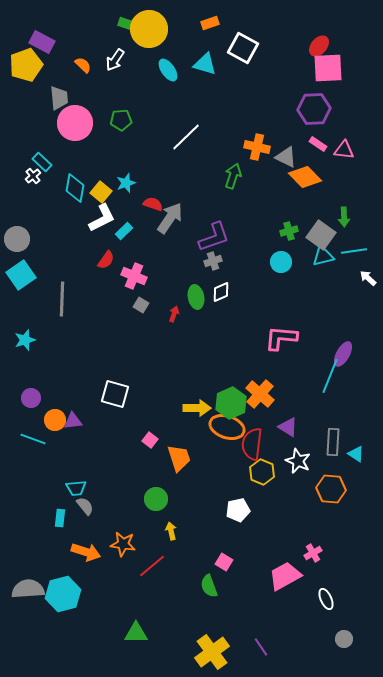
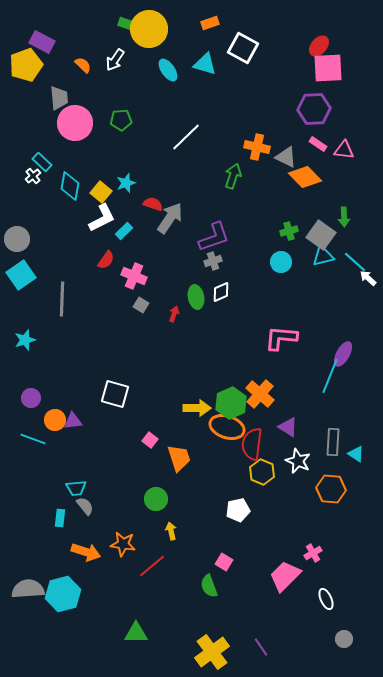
cyan diamond at (75, 188): moved 5 px left, 2 px up
cyan line at (354, 251): moved 1 px right, 11 px down; rotated 50 degrees clockwise
pink trapezoid at (285, 576): rotated 16 degrees counterclockwise
